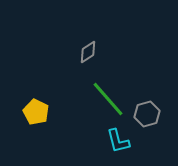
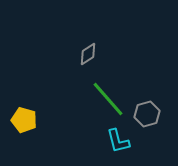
gray diamond: moved 2 px down
yellow pentagon: moved 12 px left, 8 px down; rotated 10 degrees counterclockwise
